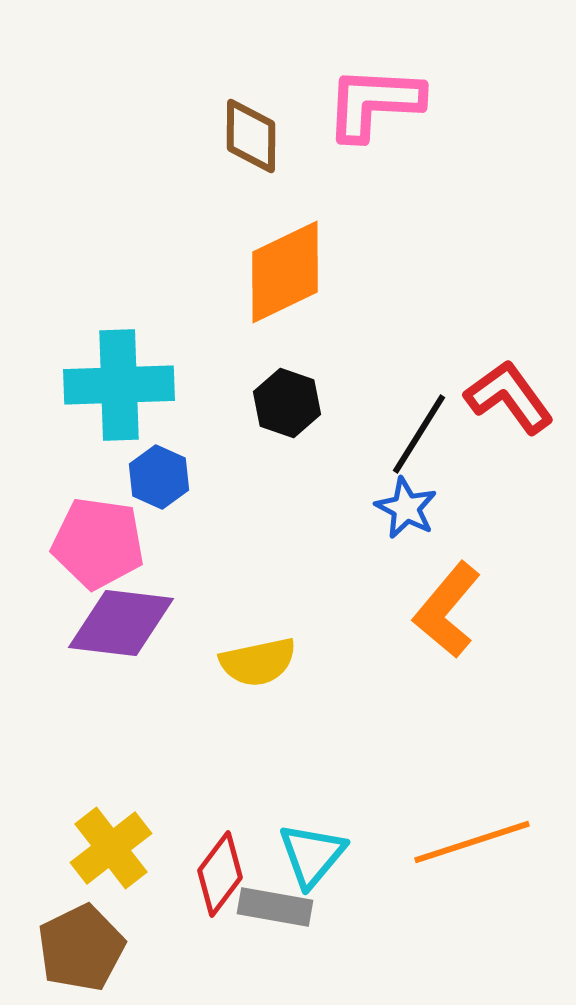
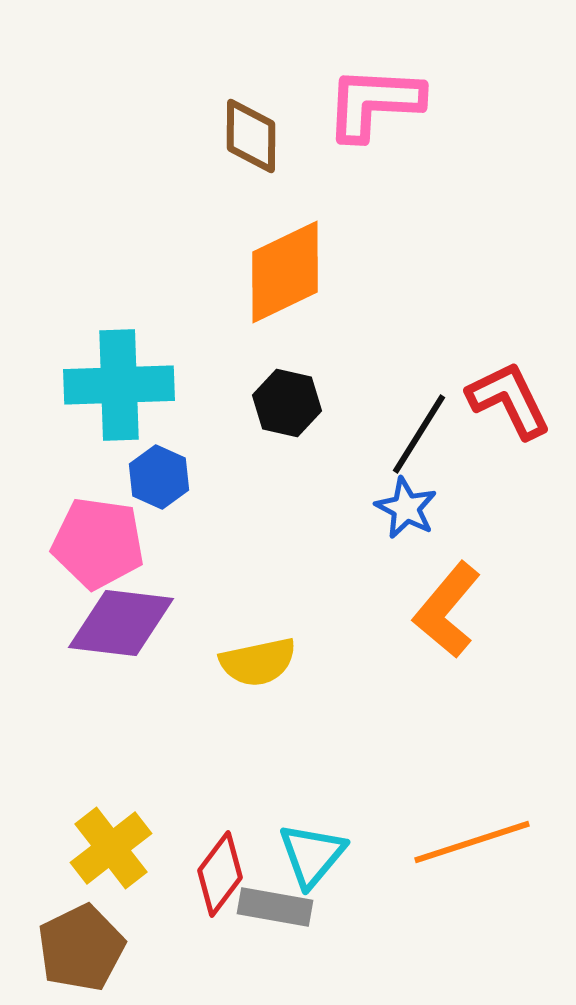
red L-shape: moved 3 px down; rotated 10 degrees clockwise
black hexagon: rotated 6 degrees counterclockwise
